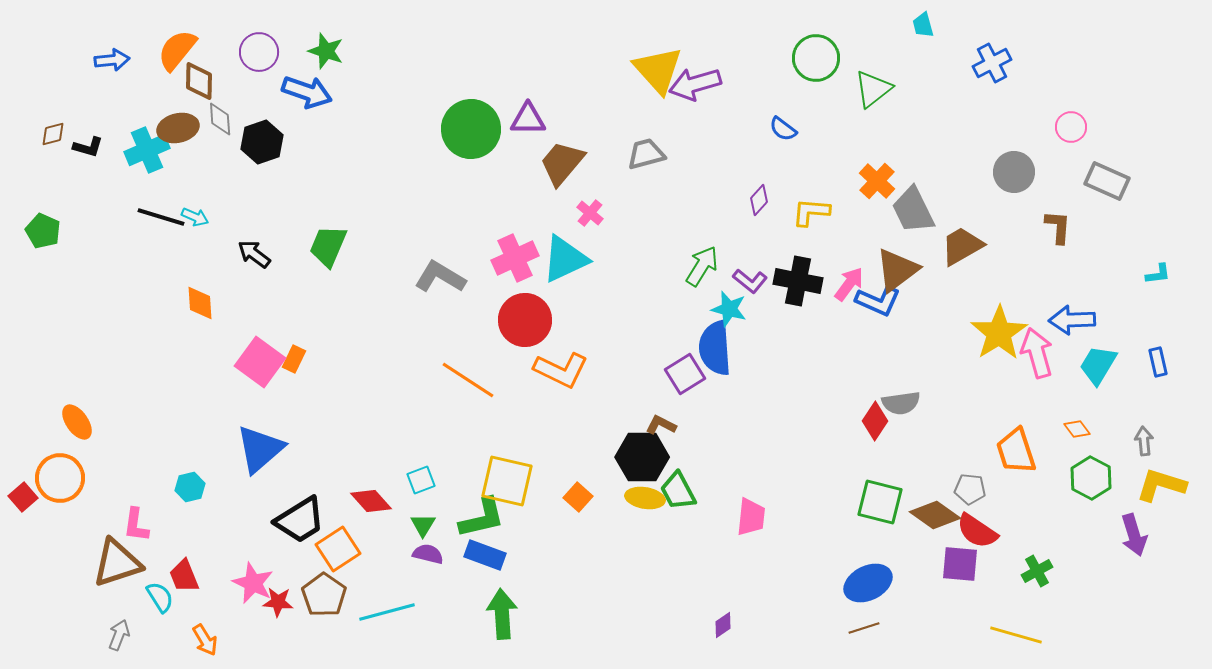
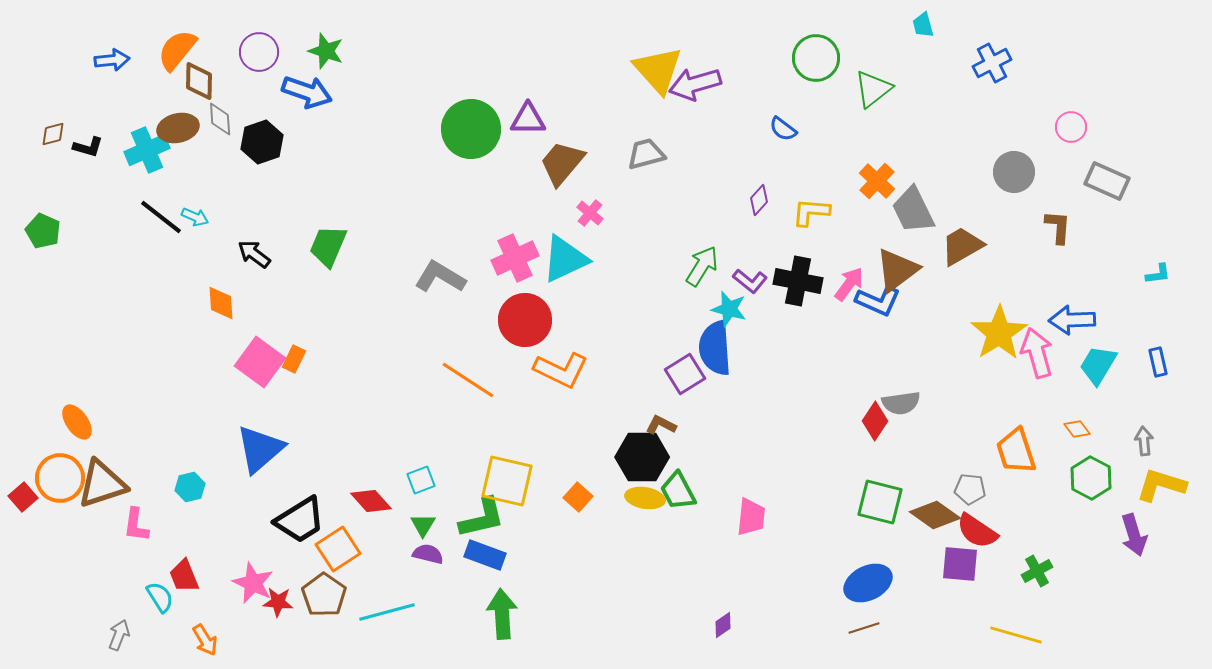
black line at (161, 217): rotated 21 degrees clockwise
orange diamond at (200, 303): moved 21 px right
brown triangle at (117, 563): moved 15 px left, 79 px up
